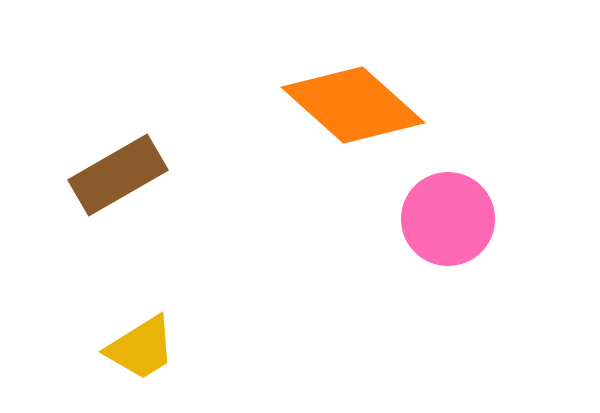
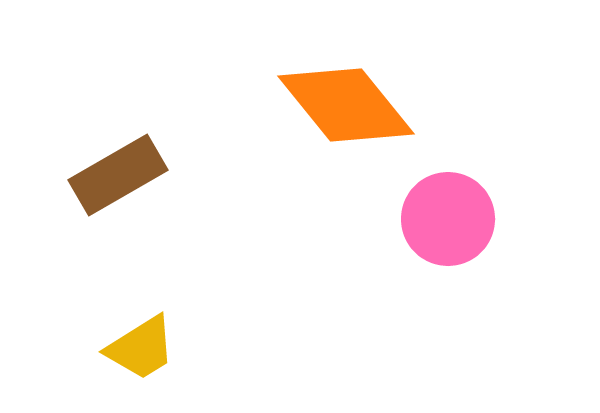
orange diamond: moved 7 px left; rotated 9 degrees clockwise
